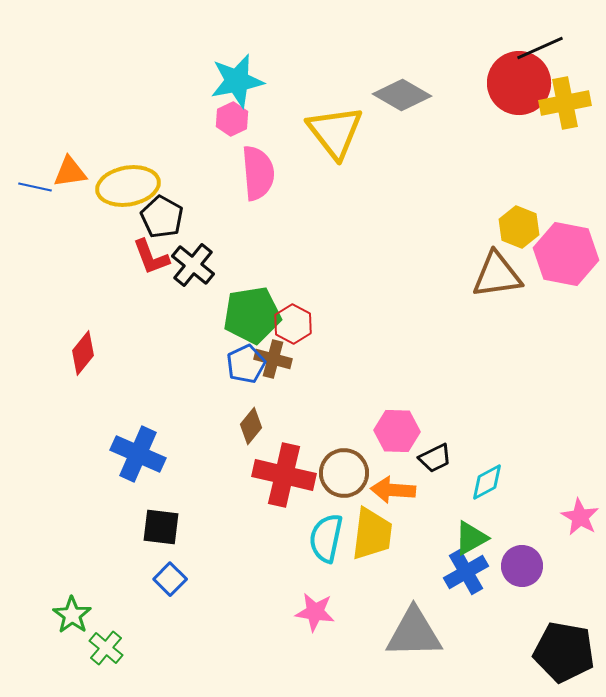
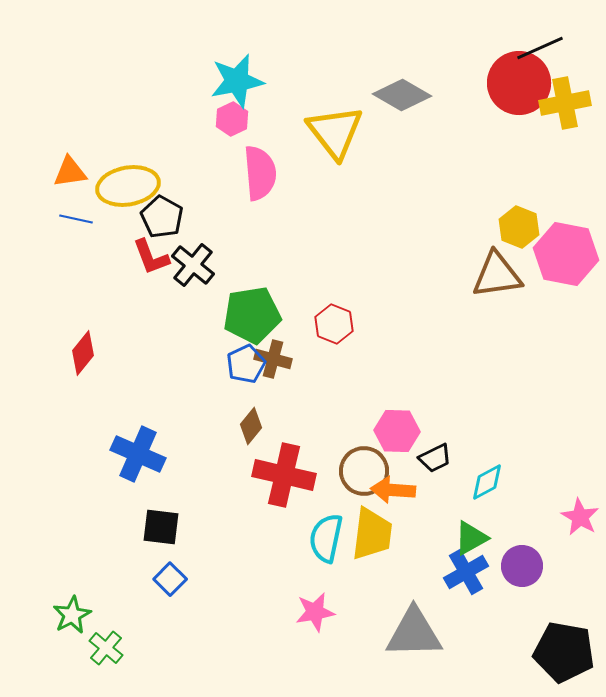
pink semicircle at (258, 173): moved 2 px right
blue line at (35, 187): moved 41 px right, 32 px down
red hexagon at (293, 324): moved 41 px right; rotated 6 degrees counterclockwise
brown circle at (344, 473): moved 20 px right, 2 px up
pink star at (315, 612): rotated 18 degrees counterclockwise
green star at (72, 615): rotated 9 degrees clockwise
